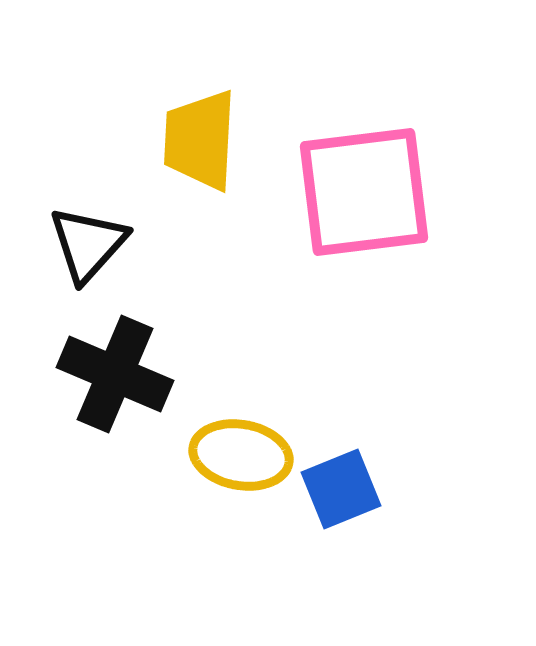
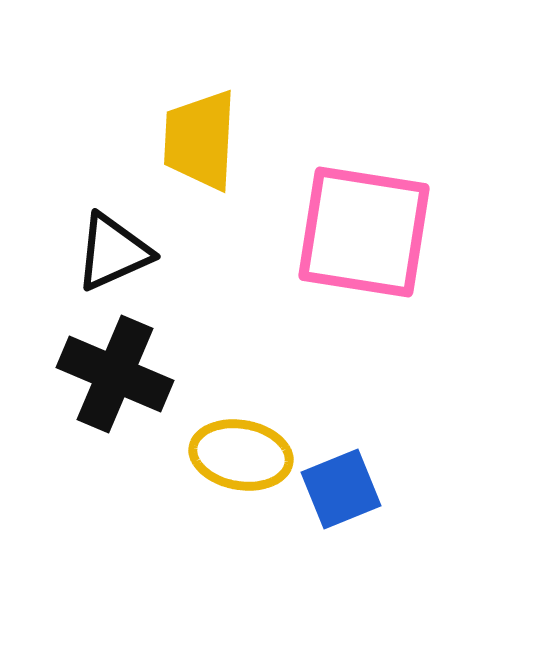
pink square: moved 40 px down; rotated 16 degrees clockwise
black triangle: moved 25 px right, 8 px down; rotated 24 degrees clockwise
